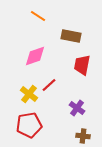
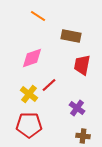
pink diamond: moved 3 px left, 2 px down
red pentagon: rotated 10 degrees clockwise
